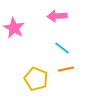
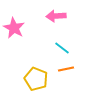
pink arrow: moved 1 px left
